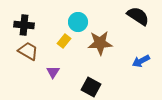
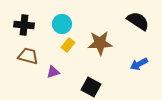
black semicircle: moved 5 px down
cyan circle: moved 16 px left, 2 px down
yellow rectangle: moved 4 px right, 4 px down
brown trapezoid: moved 5 px down; rotated 15 degrees counterclockwise
blue arrow: moved 2 px left, 3 px down
purple triangle: rotated 40 degrees clockwise
